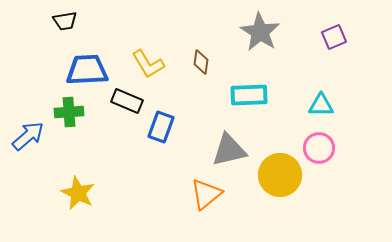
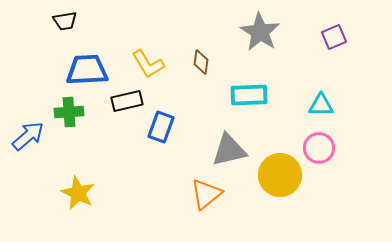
black rectangle: rotated 36 degrees counterclockwise
